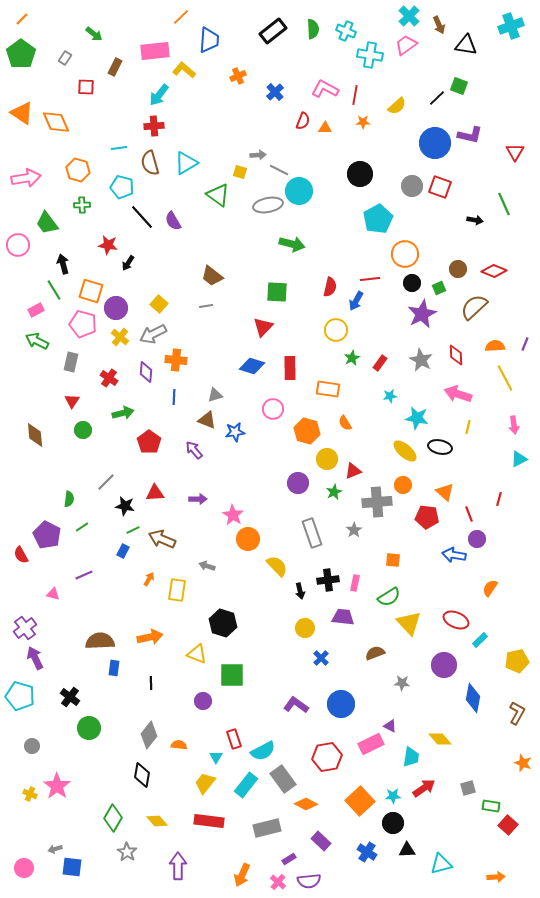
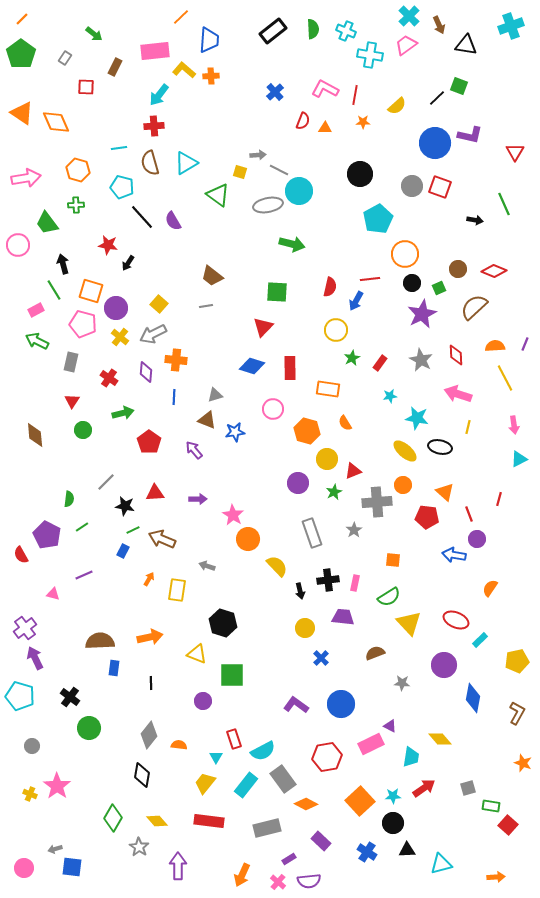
orange cross at (238, 76): moved 27 px left; rotated 21 degrees clockwise
green cross at (82, 205): moved 6 px left
gray star at (127, 852): moved 12 px right, 5 px up
